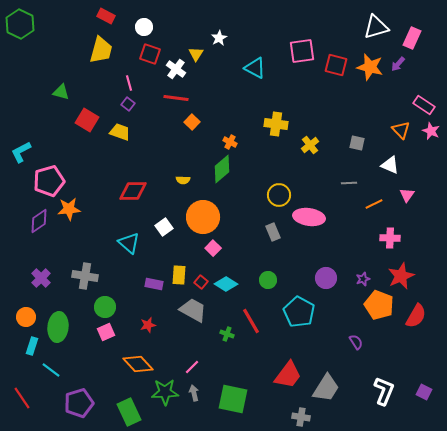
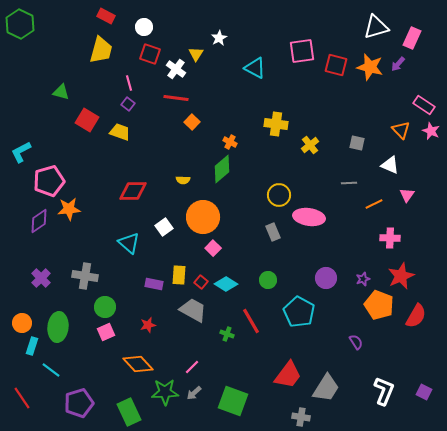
orange circle at (26, 317): moved 4 px left, 6 px down
gray arrow at (194, 393): rotated 119 degrees counterclockwise
green square at (233, 399): moved 2 px down; rotated 8 degrees clockwise
